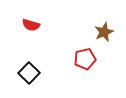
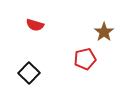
red semicircle: moved 4 px right
brown star: rotated 12 degrees counterclockwise
